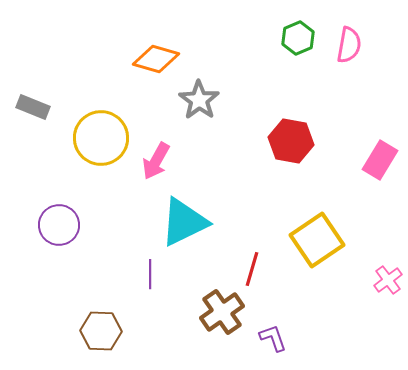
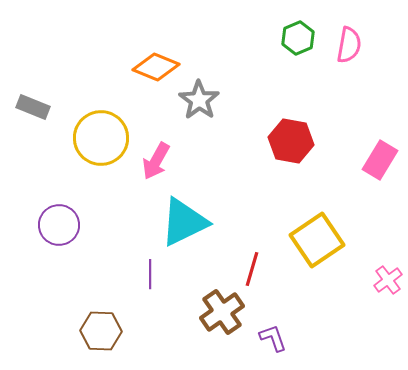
orange diamond: moved 8 px down; rotated 6 degrees clockwise
